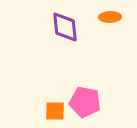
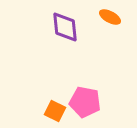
orange ellipse: rotated 30 degrees clockwise
orange square: rotated 25 degrees clockwise
